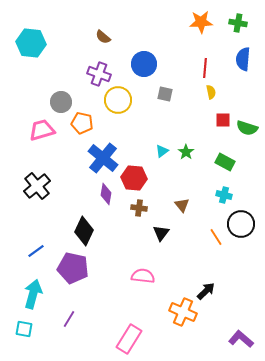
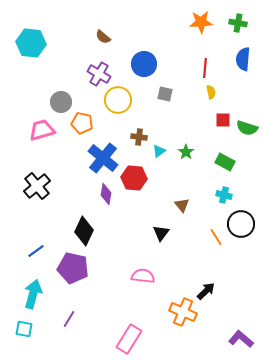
purple cross: rotated 10 degrees clockwise
cyan triangle: moved 3 px left
brown cross: moved 71 px up
